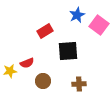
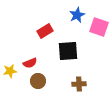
pink square: moved 2 px down; rotated 18 degrees counterclockwise
red semicircle: moved 3 px right
brown circle: moved 5 px left
